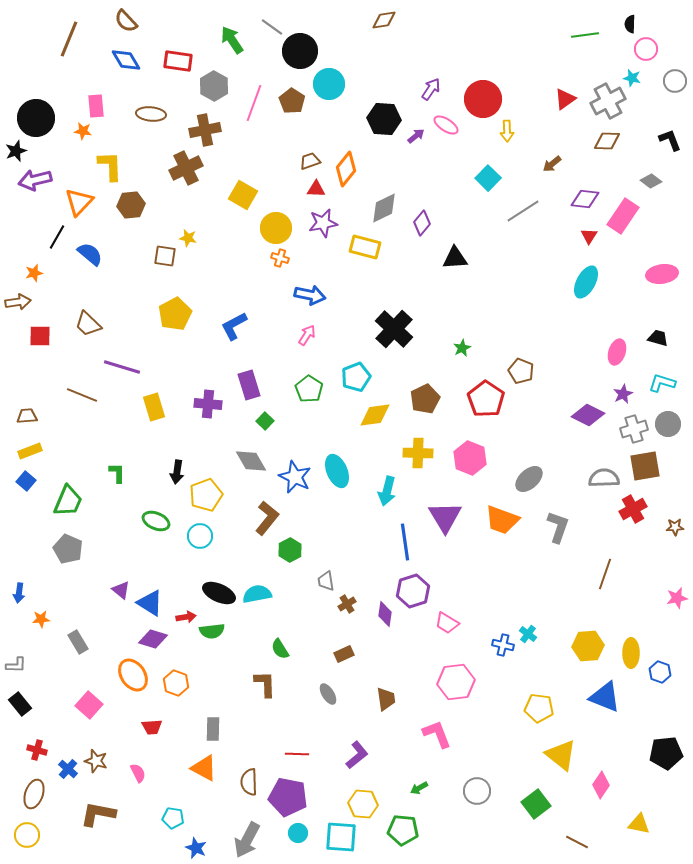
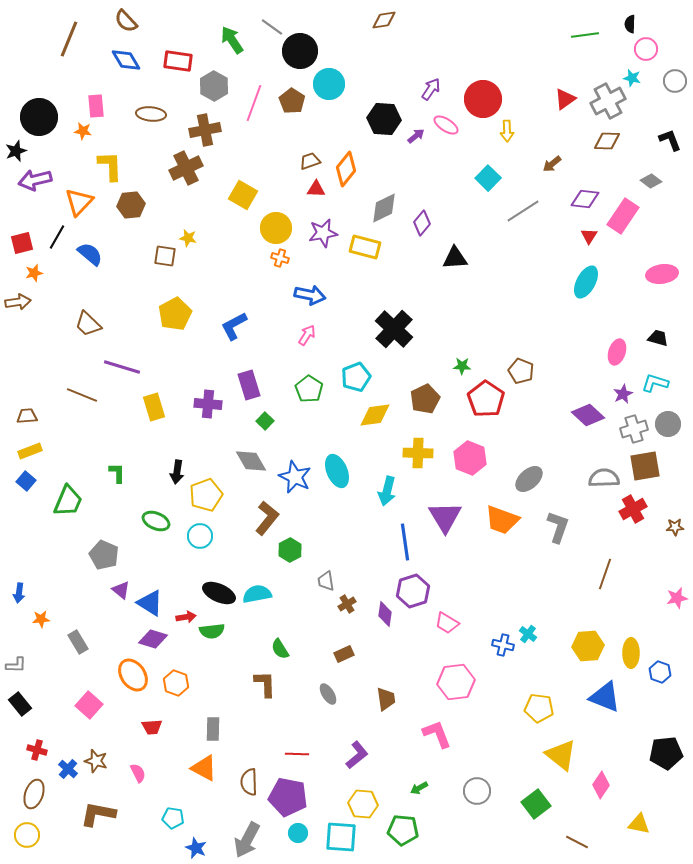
black circle at (36, 118): moved 3 px right, 1 px up
purple star at (323, 223): moved 10 px down
red square at (40, 336): moved 18 px left, 93 px up; rotated 15 degrees counterclockwise
green star at (462, 348): moved 18 px down; rotated 30 degrees clockwise
cyan L-shape at (662, 383): moved 7 px left
purple diamond at (588, 415): rotated 16 degrees clockwise
gray pentagon at (68, 549): moved 36 px right, 6 px down
